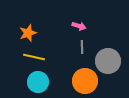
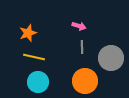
gray circle: moved 3 px right, 3 px up
